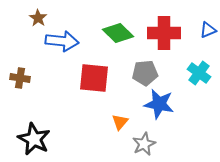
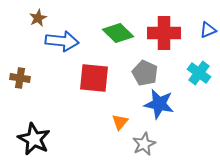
brown star: rotated 12 degrees clockwise
gray pentagon: rotated 30 degrees clockwise
